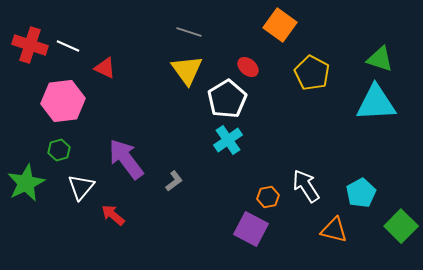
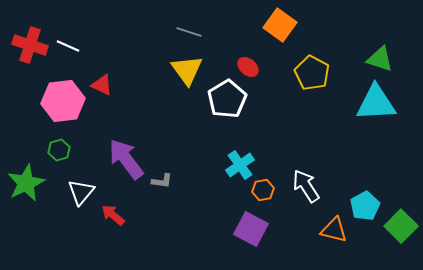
red triangle: moved 3 px left, 17 px down
cyan cross: moved 12 px right, 25 px down
gray L-shape: moved 12 px left; rotated 45 degrees clockwise
white triangle: moved 5 px down
cyan pentagon: moved 4 px right, 13 px down
orange hexagon: moved 5 px left, 7 px up
